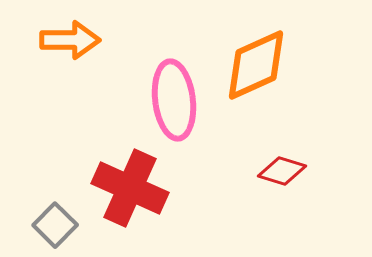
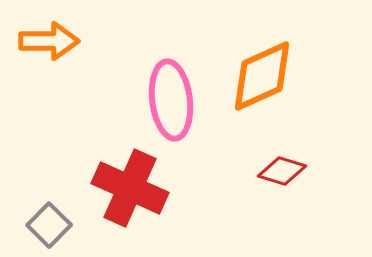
orange arrow: moved 21 px left, 1 px down
orange diamond: moved 6 px right, 11 px down
pink ellipse: moved 3 px left
gray square: moved 6 px left
